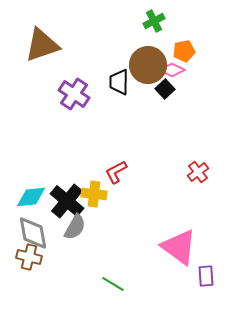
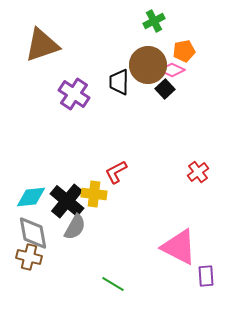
pink triangle: rotated 9 degrees counterclockwise
